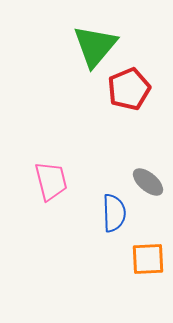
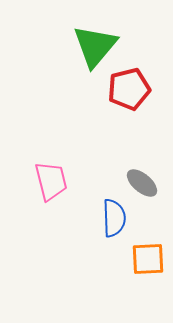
red pentagon: rotated 9 degrees clockwise
gray ellipse: moved 6 px left, 1 px down
blue semicircle: moved 5 px down
